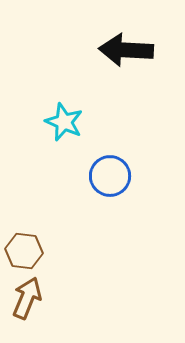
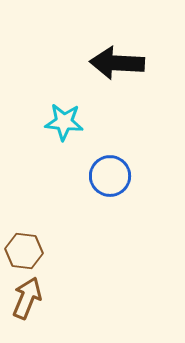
black arrow: moved 9 px left, 13 px down
cyan star: rotated 18 degrees counterclockwise
